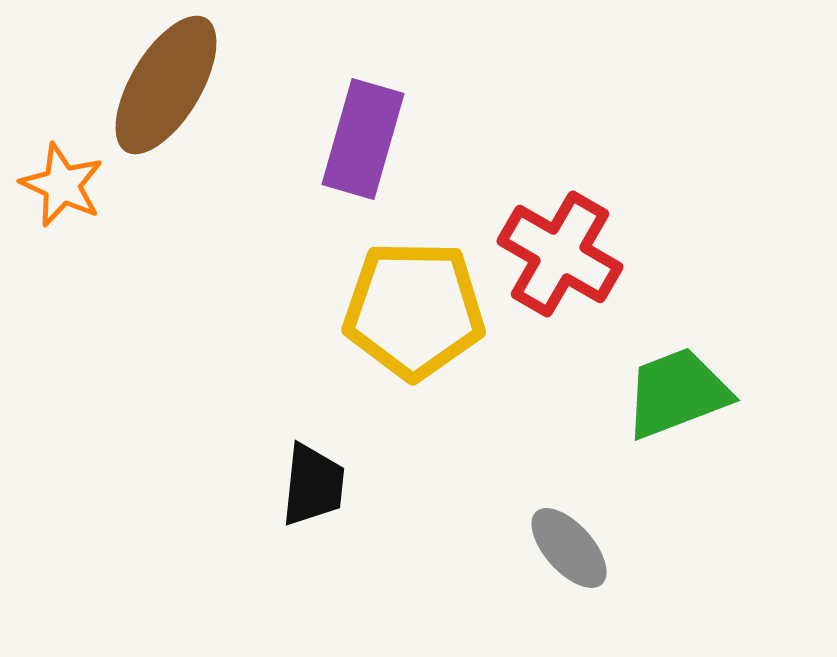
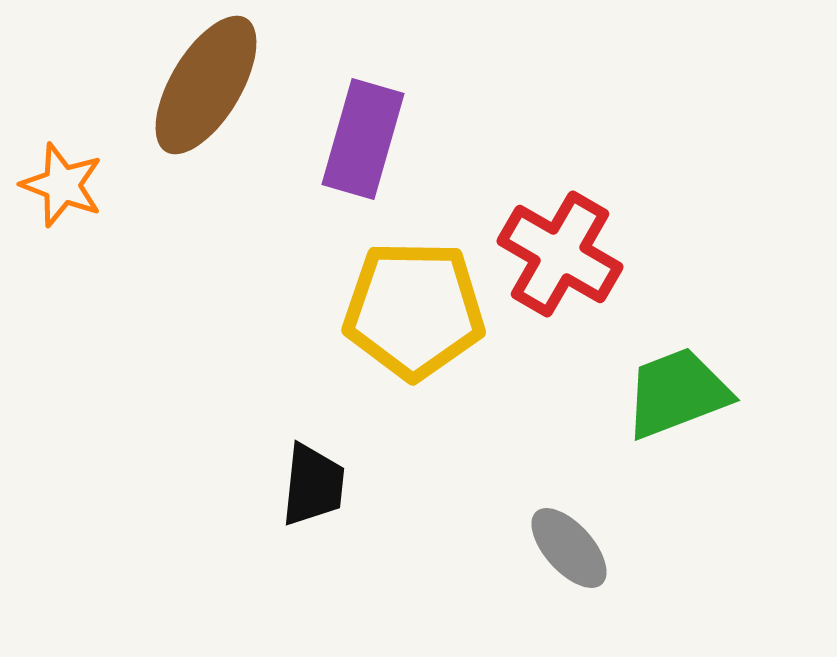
brown ellipse: moved 40 px right
orange star: rotated 4 degrees counterclockwise
